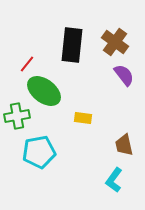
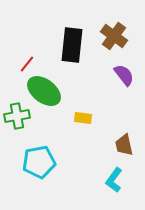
brown cross: moved 1 px left, 6 px up
cyan pentagon: moved 10 px down
